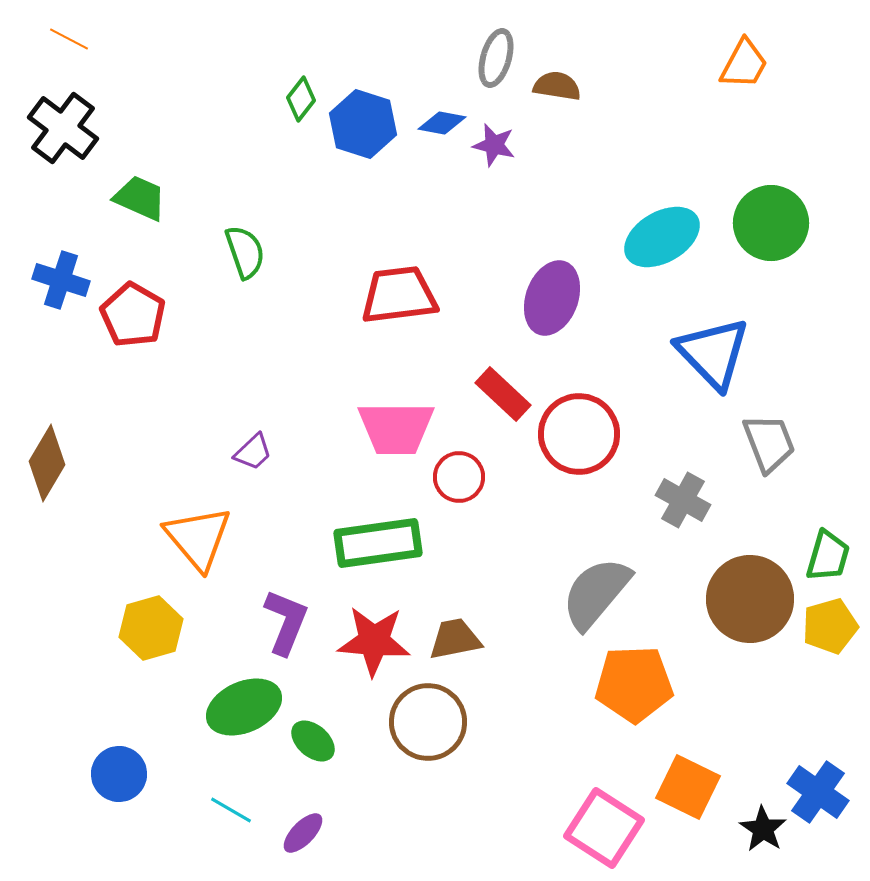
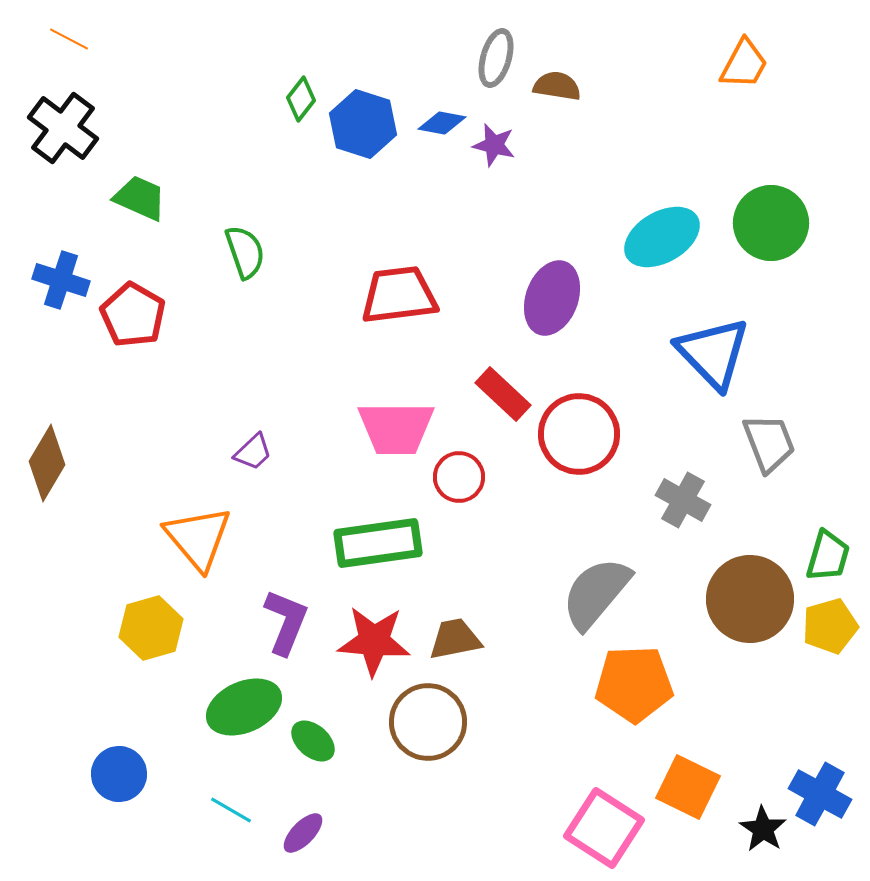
blue cross at (818, 792): moved 2 px right, 2 px down; rotated 6 degrees counterclockwise
